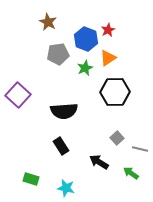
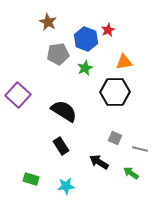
orange triangle: moved 16 px right, 4 px down; rotated 24 degrees clockwise
black semicircle: rotated 144 degrees counterclockwise
gray square: moved 2 px left; rotated 24 degrees counterclockwise
cyan star: moved 2 px up; rotated 18 degrees counterclockwise
